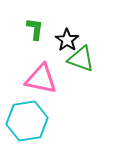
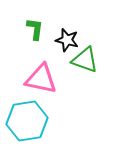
black star: rotated 20 degrees counterclockwise
green triangle: moved 4 px right, 1 px down
